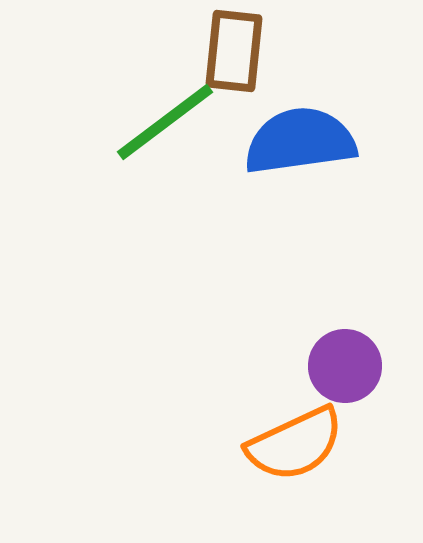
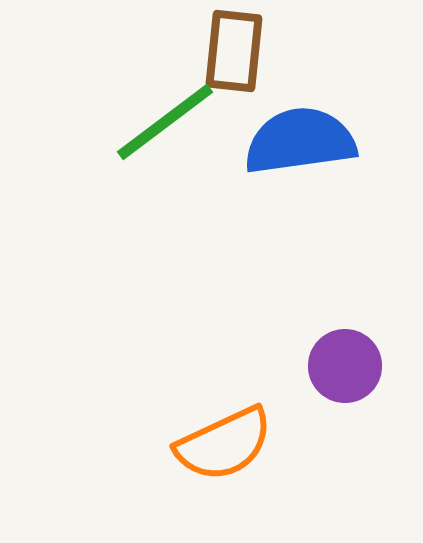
orange semicircle: moved 71 px left
